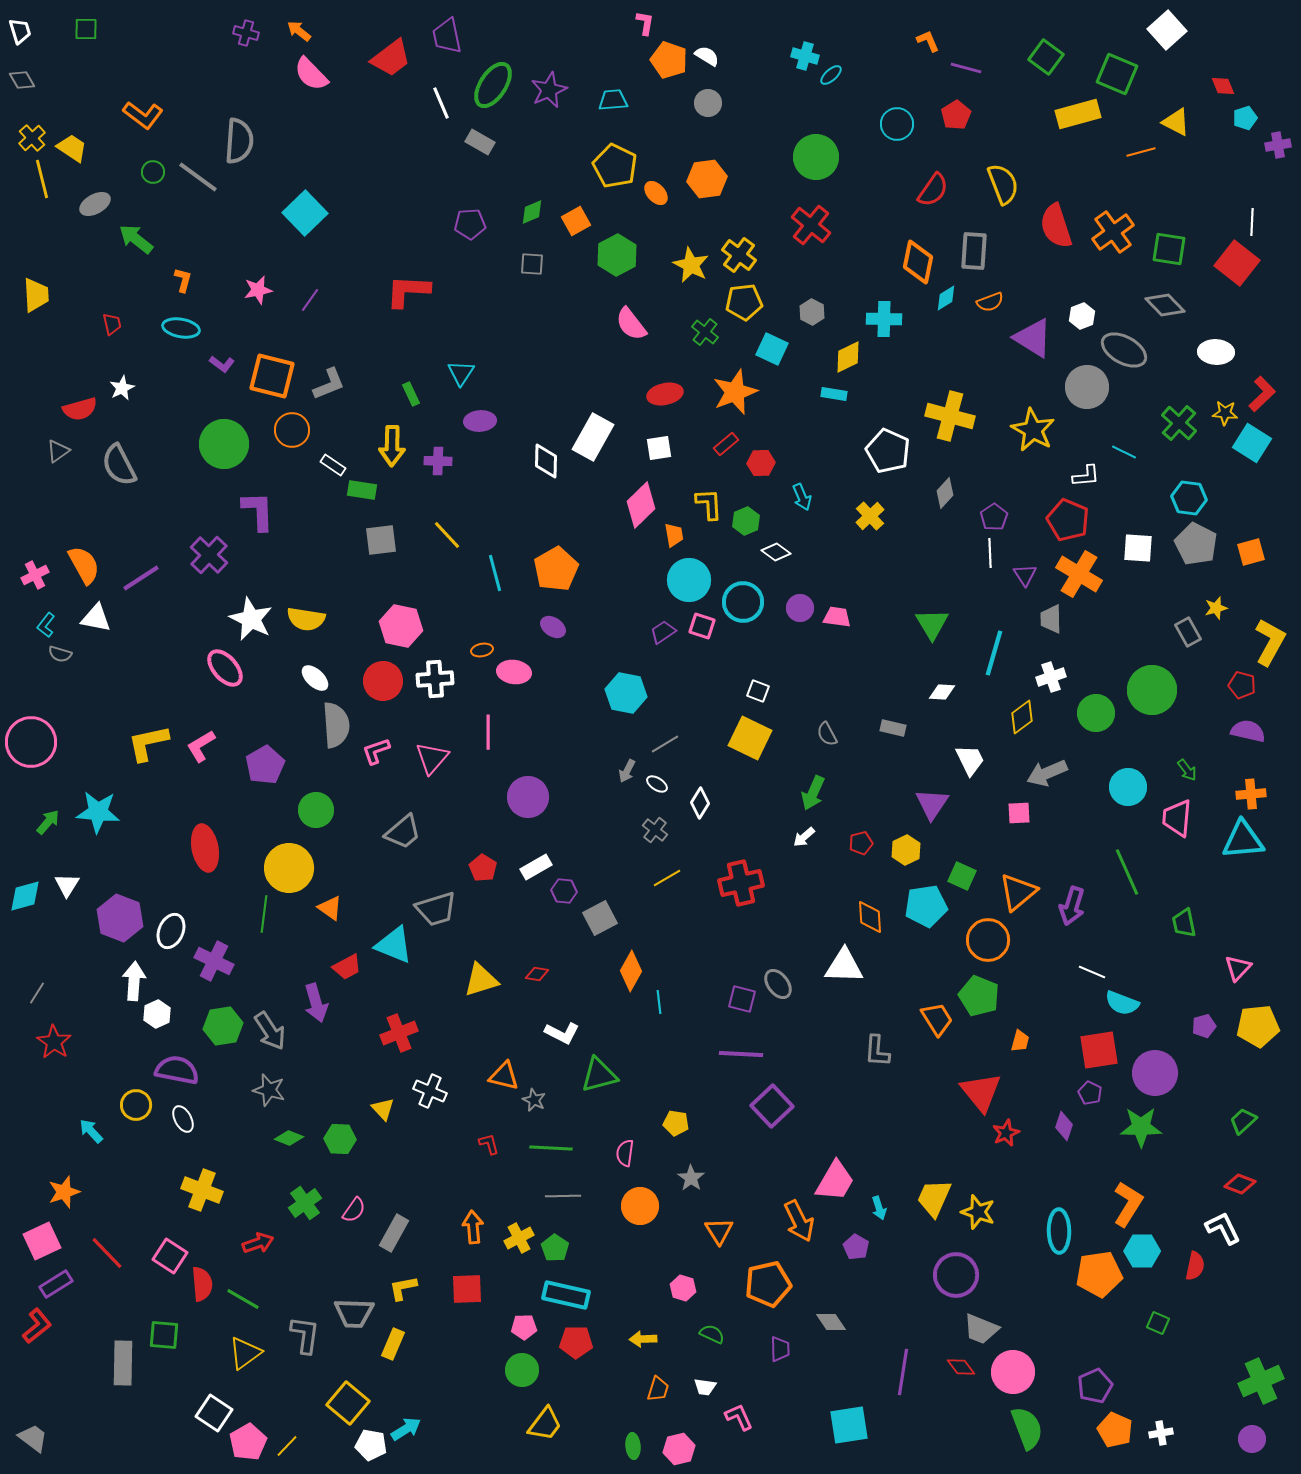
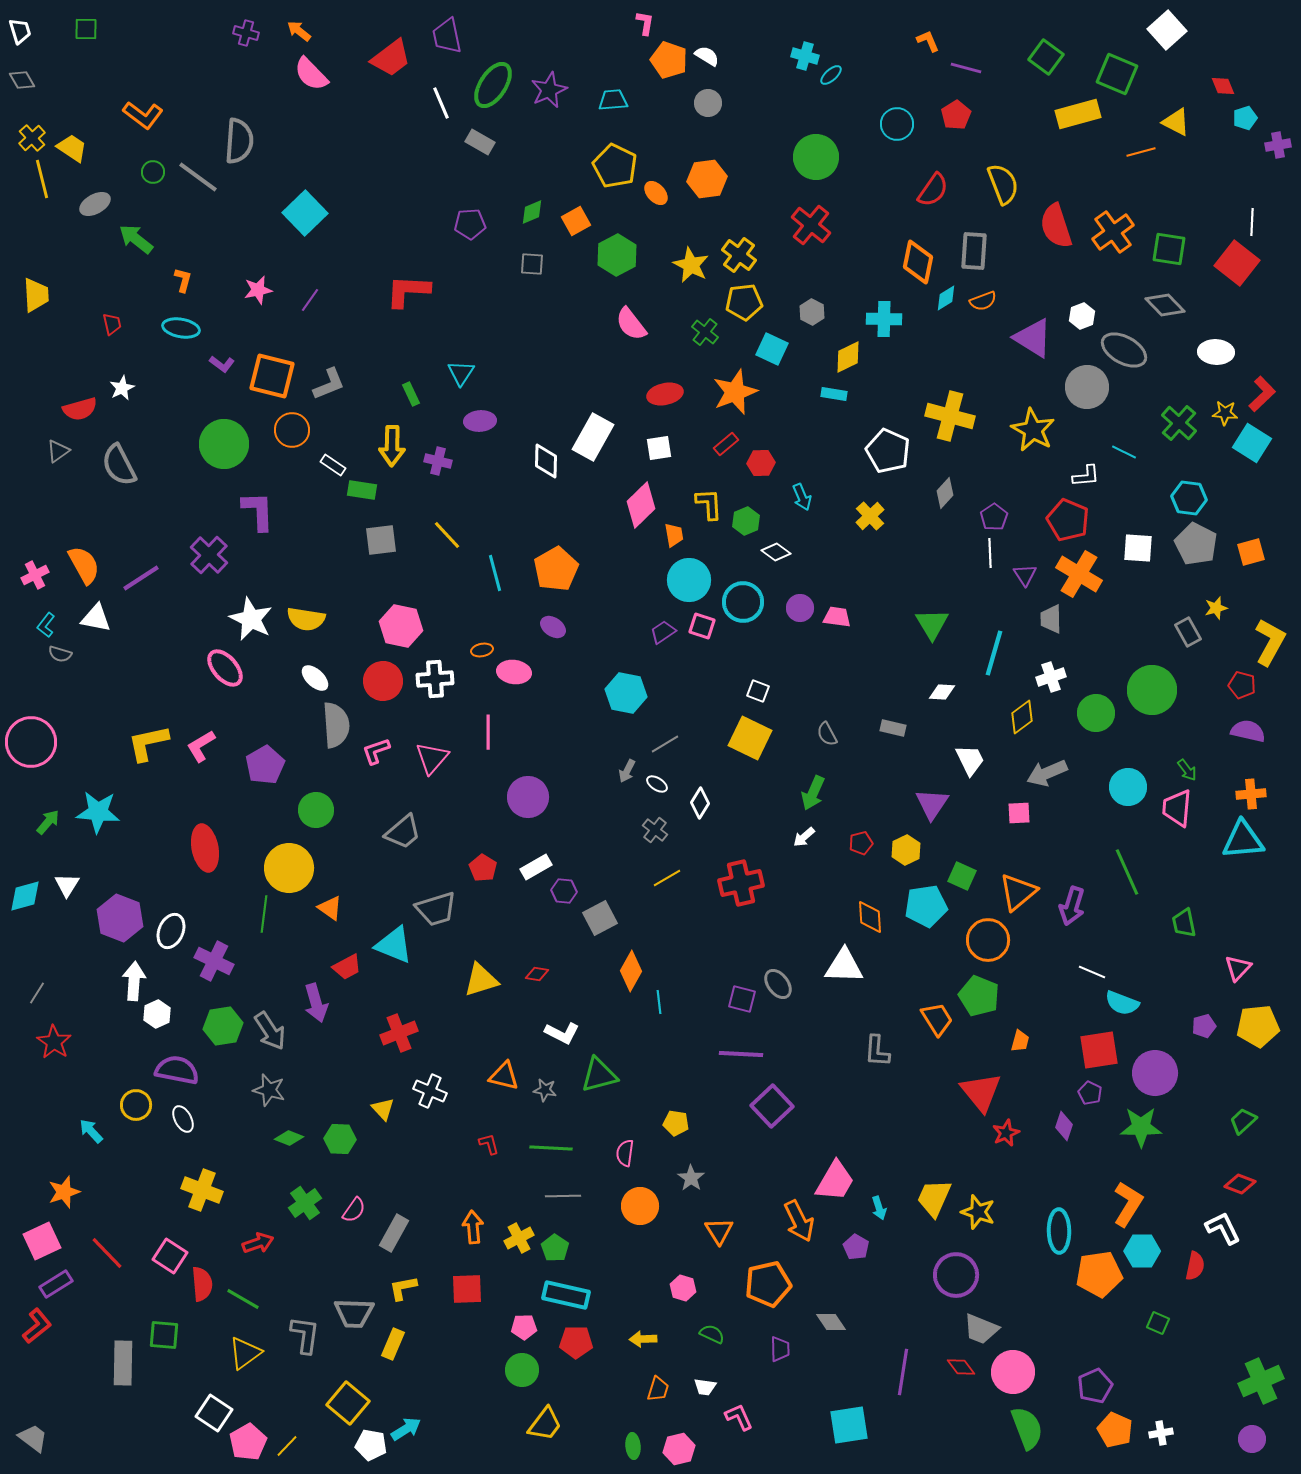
orange semicircle at (990, 302): moved 7 px left, 1 px up
purple cross at (438, 461): rotated 12 degrees clockwise
pink trapezoid at (1177, 818): moved 10 px up
gray star at (534, 1100): moved 11 px right, 10 px up; rotated 15 degrees counterclockwise
